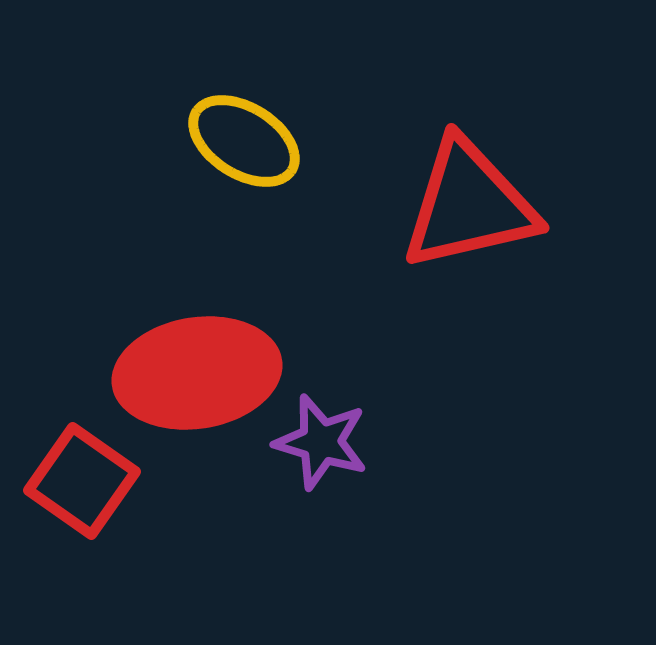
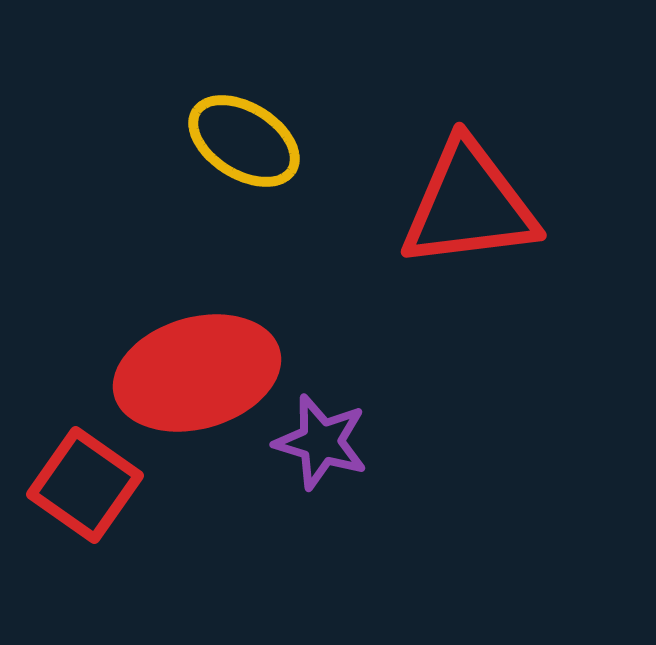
red triangle: rotated 6 degrees clockwise
red ellipse: rotated 7 degrees counterclockwise
red square: moved 3 px right, 4 px down
